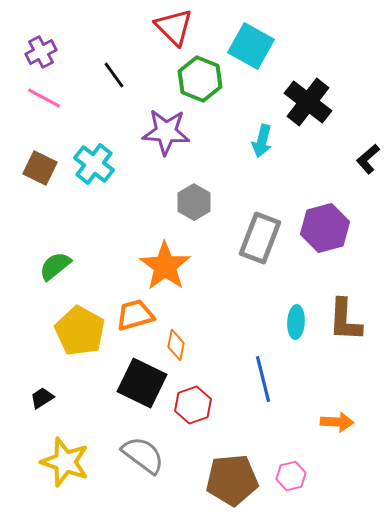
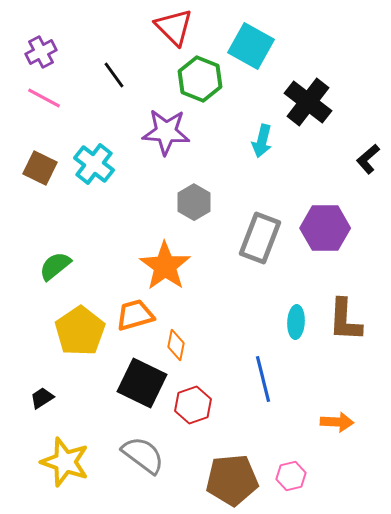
purple hexagon: rotated 15 degrees clockwise
yellow pentagon: rotated 9 degrees clockwise
